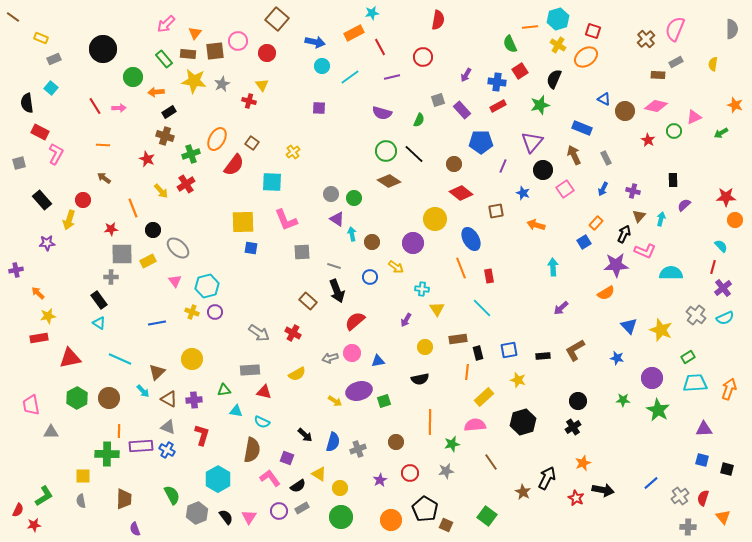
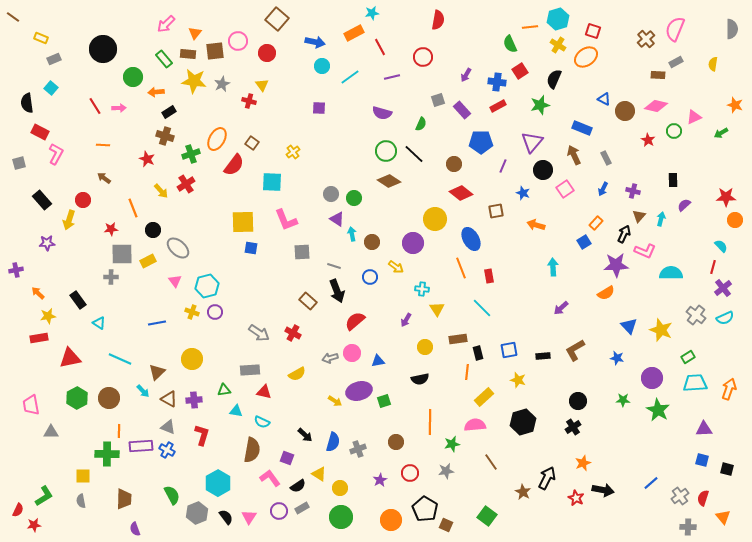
green semicircle at (419, 120): moved 2 px right, 4 px down
black rectangle at (99, 300): moved 21 px left
cyan hexagon at (218, 479): moved 4 px down
